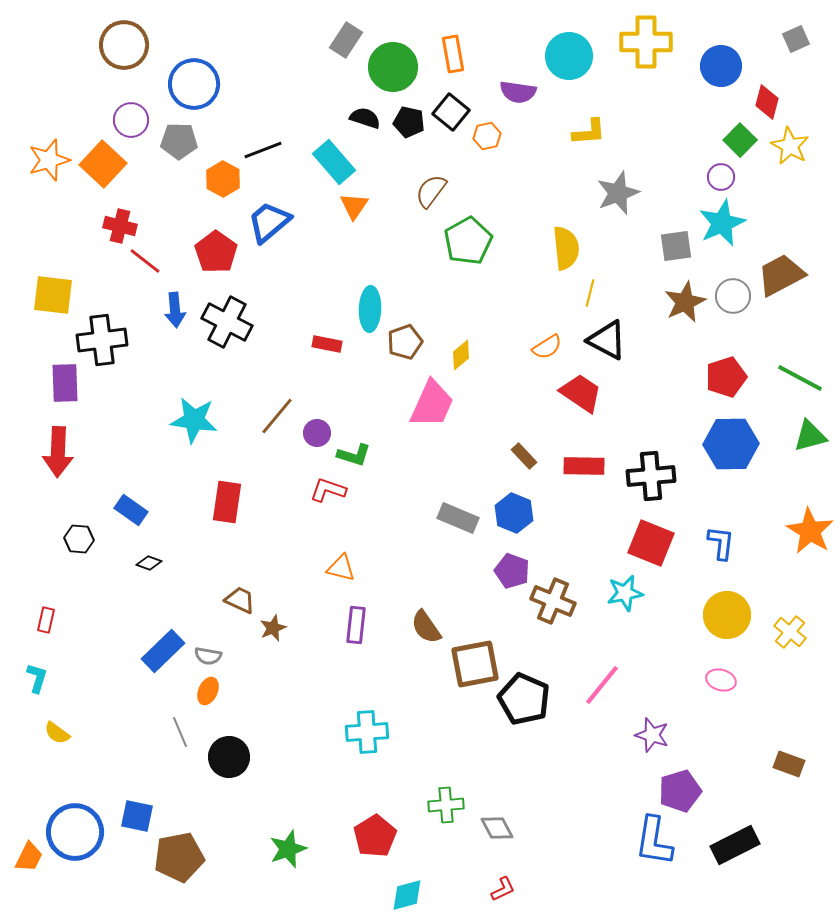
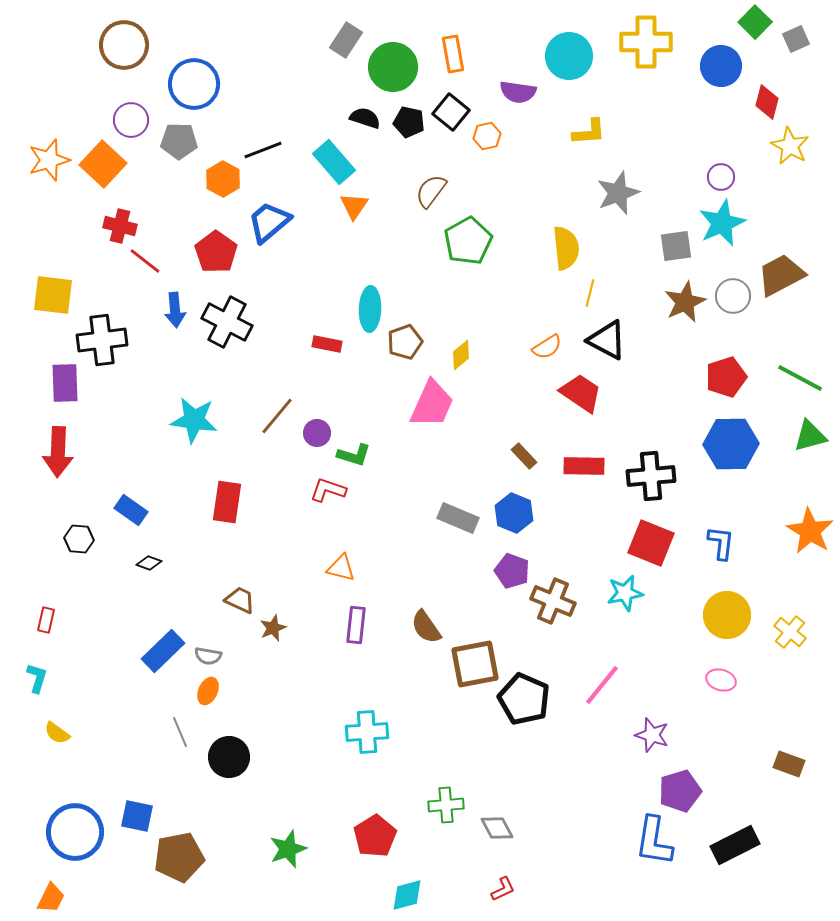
green square at (740, 140): moved 15 px right, 118 px up
orange trapezoid at (29, 857): moved 22 px right, 41 px down
